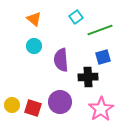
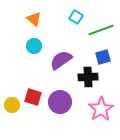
cyan square: rotated 24 degrees counterclockwise
green line: moved 1 px right
purple semicircle: rotated 60 degrees clockwise
red square: moved 11 px up
